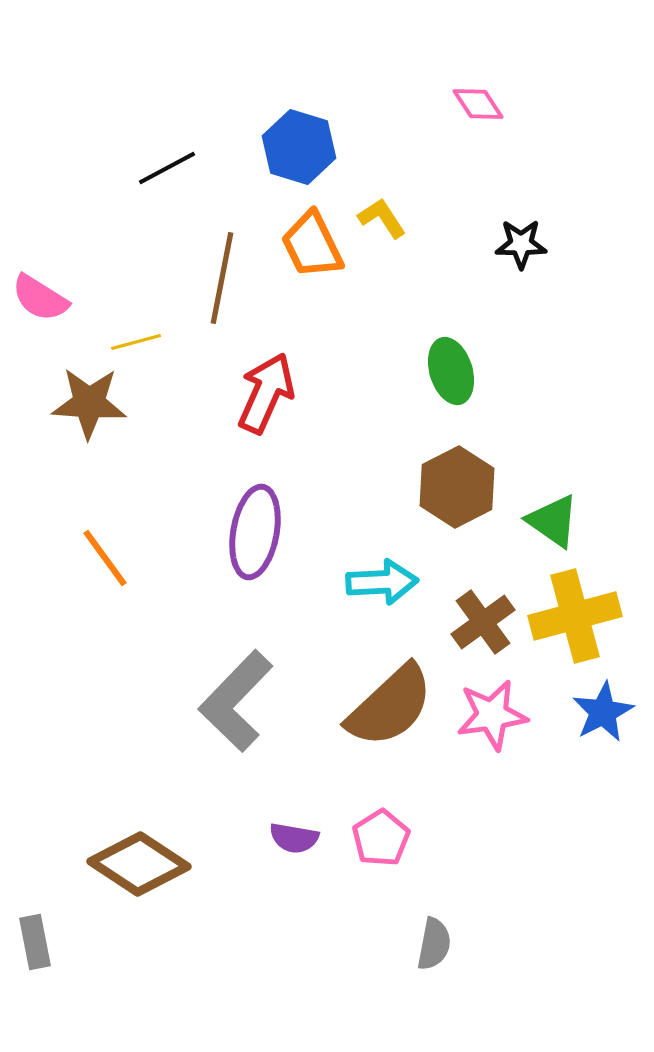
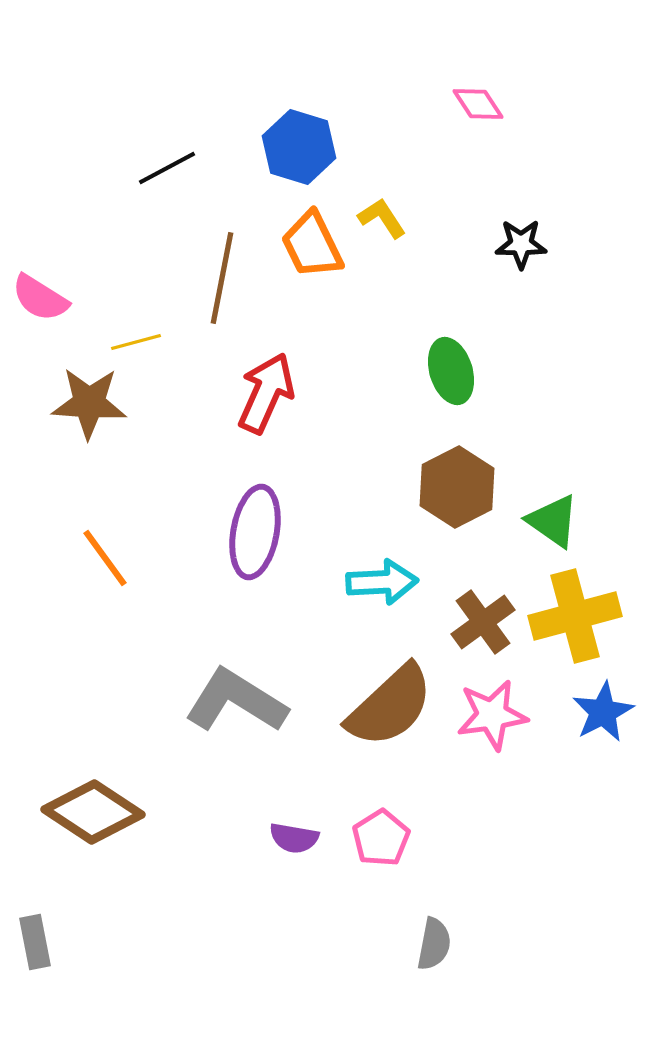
gray L-shape: rotated 78 degrees clockwise
brown diamond: moved 46 px left, 52 px up
